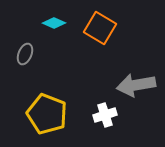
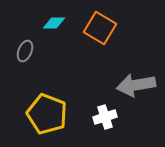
cyan diamond: rotated 25 degrees counterclockwise
gray ellipse: moved 3 px up
white cross: moved 2 px down
